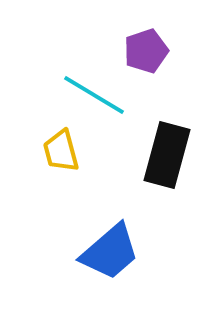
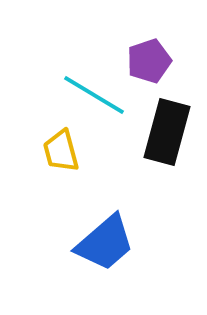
purple pentagon: moved 3 px right, 10 px down
black rectangle: moved 23 px up
blue trapezoid: moved 5 px left, 9 px up
